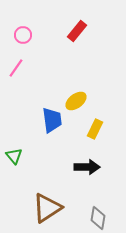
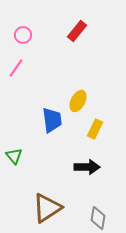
yellow ellipse: moved 2 px right; rotated 25 degrees counterclockwise
